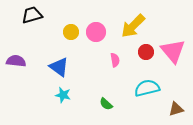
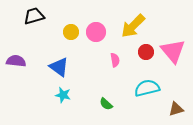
black trapezoid: moved 2 px right, 1 px down
